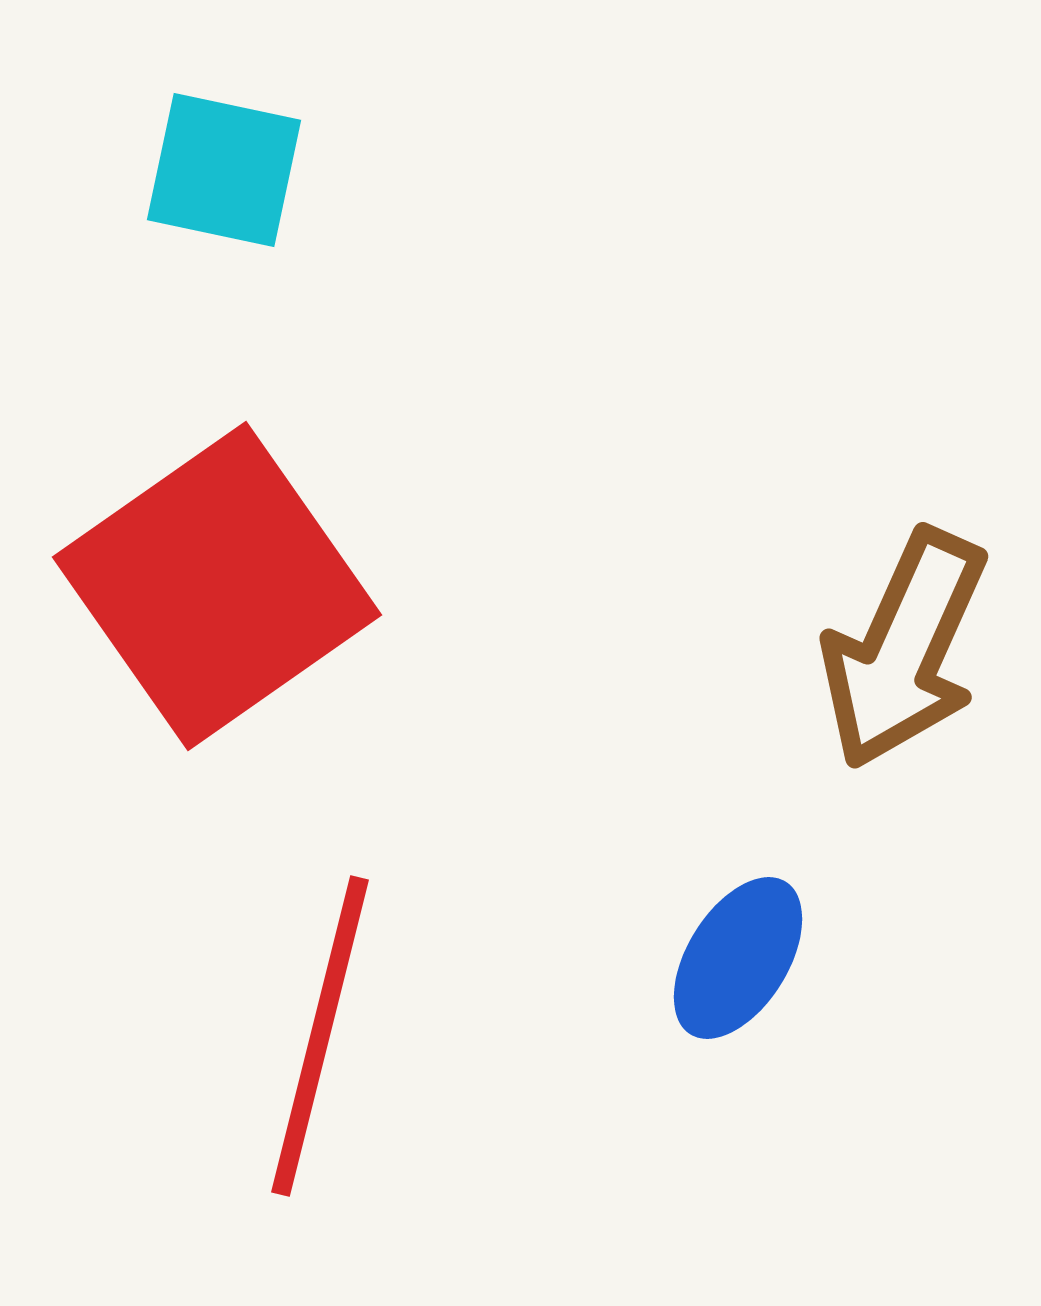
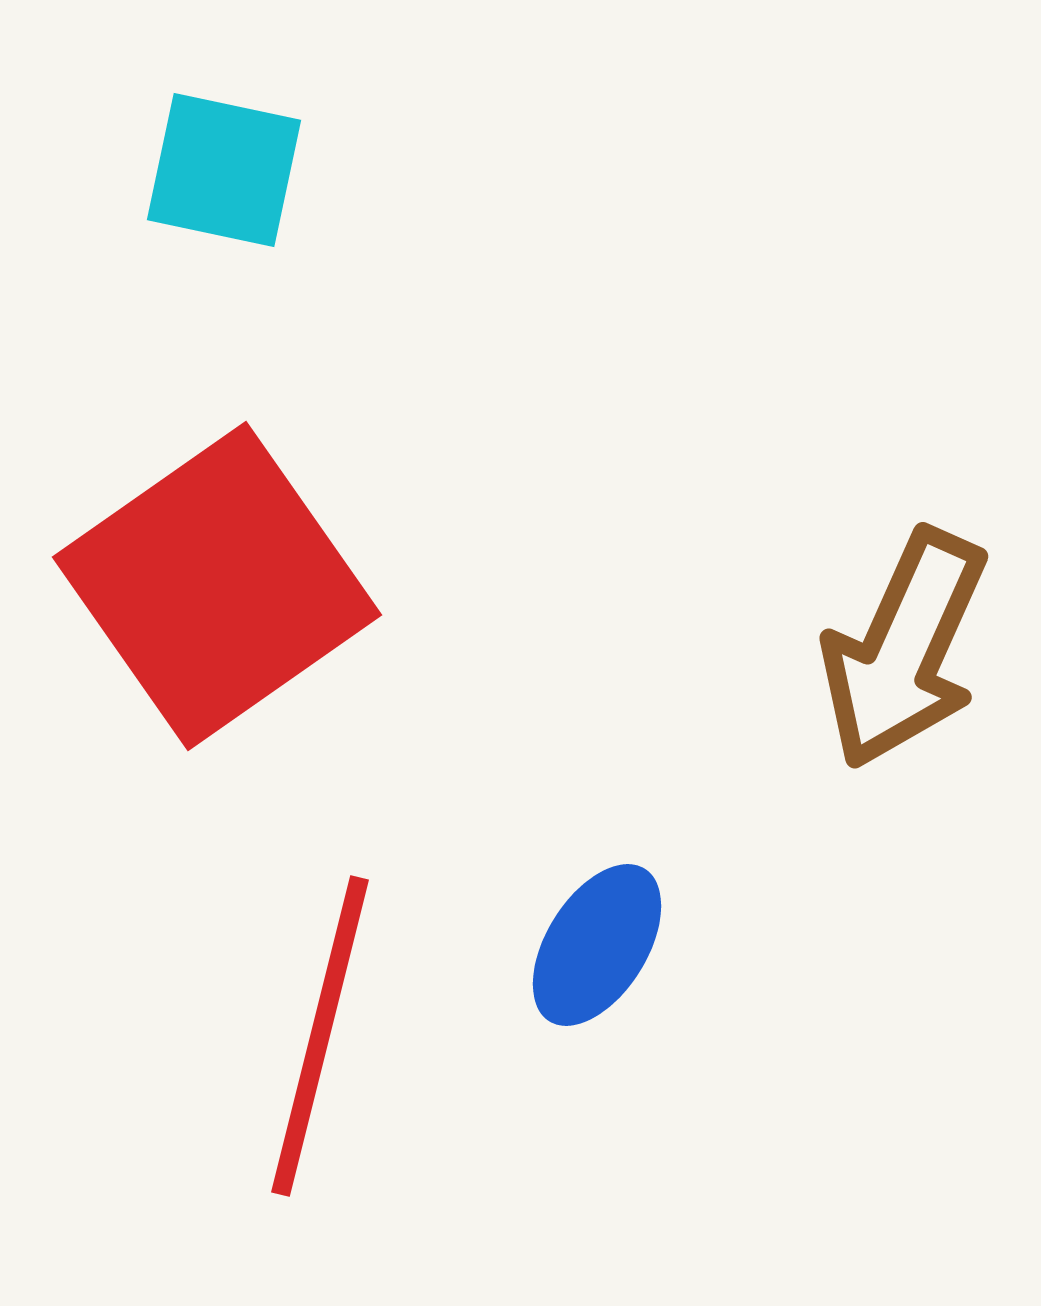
blue ellipse: moved 141 px left, 13 px up
